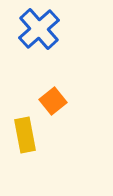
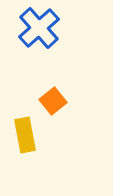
blue cross: moved 1 px up
